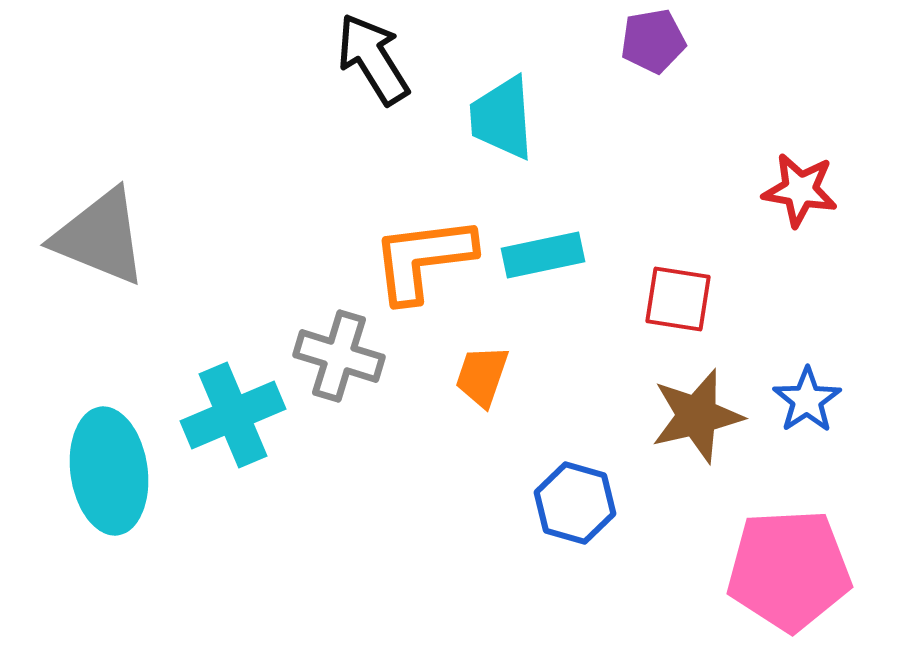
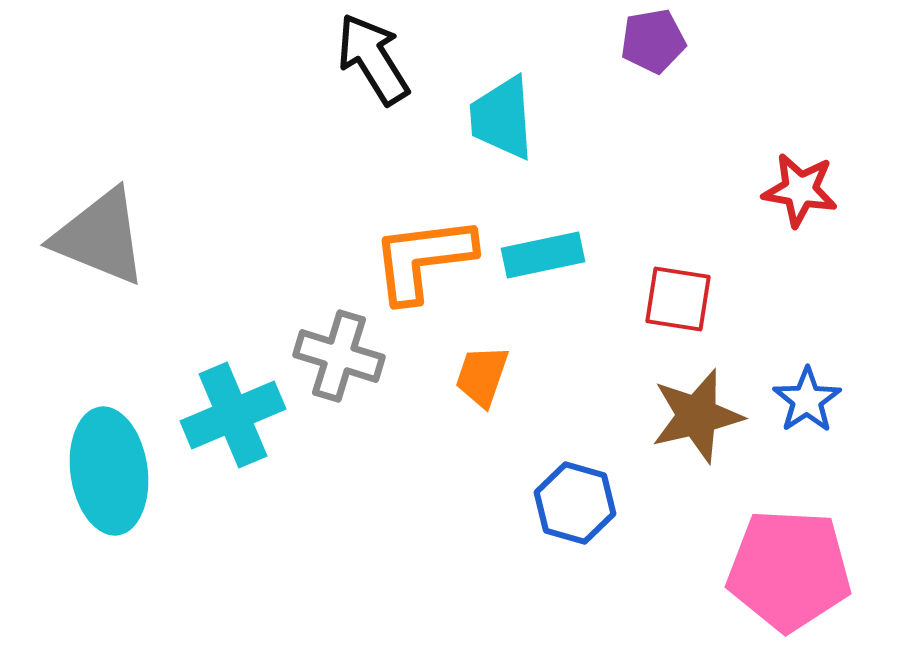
pink pentagon: rotated 6 degrees clockwise
